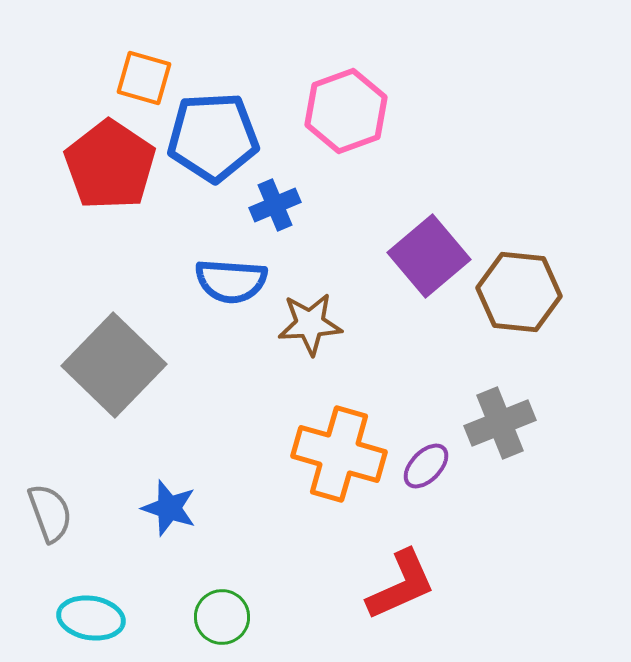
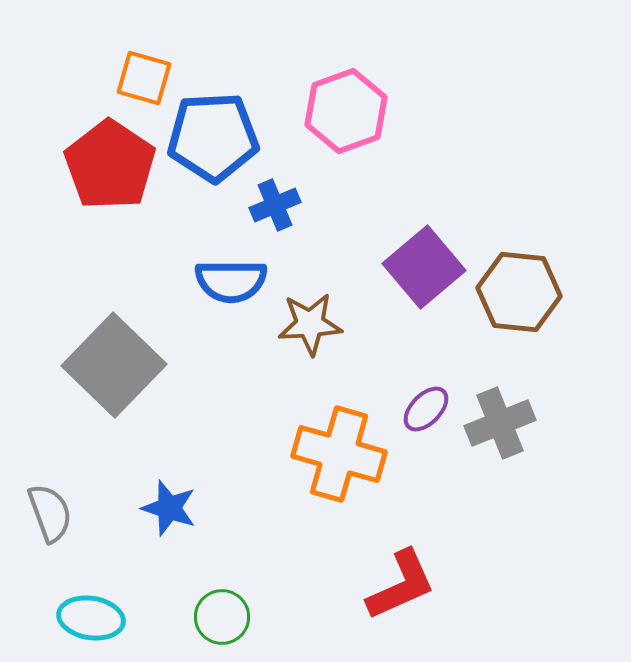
purple square: moved 5 px left, 11 px down
blue semicircle: rotated 4 degrees counterclockwise
purple ellipse: moved 57 px up
